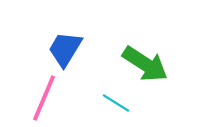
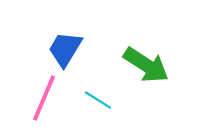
green arrow: moved 1 px right, 1 px down
cyan line: moved 18 px left, 3 px up
